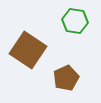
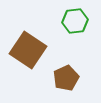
green hexagon: rotated 15 degrees counterclockwise
